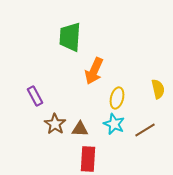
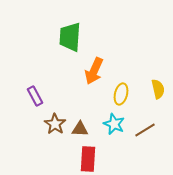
yellow ellipse: moved 4 px right, 4 px up
